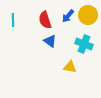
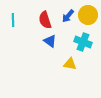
cyan cross: moved 1 px left, 2 px up
yellow triangle: moved 3 px up
